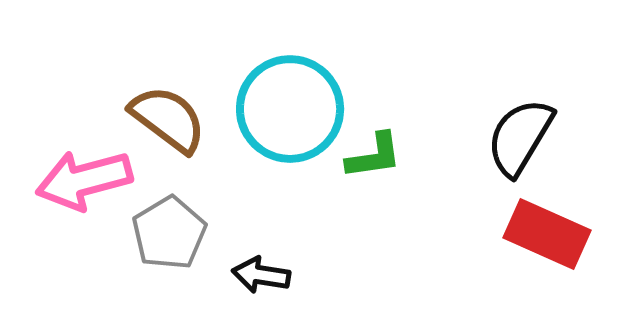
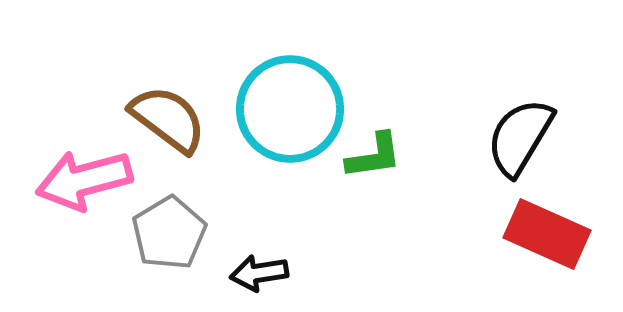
black arrow: moved 2 px left, 2 px up; rotated 18 degrees counterclockwise
